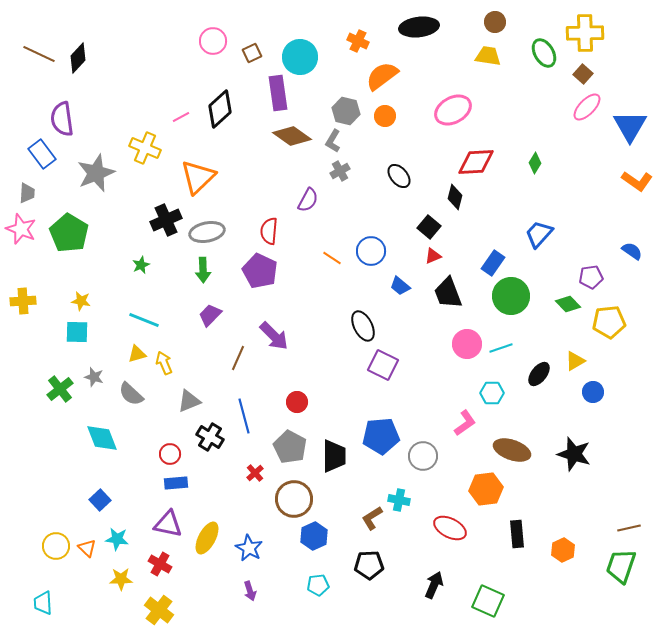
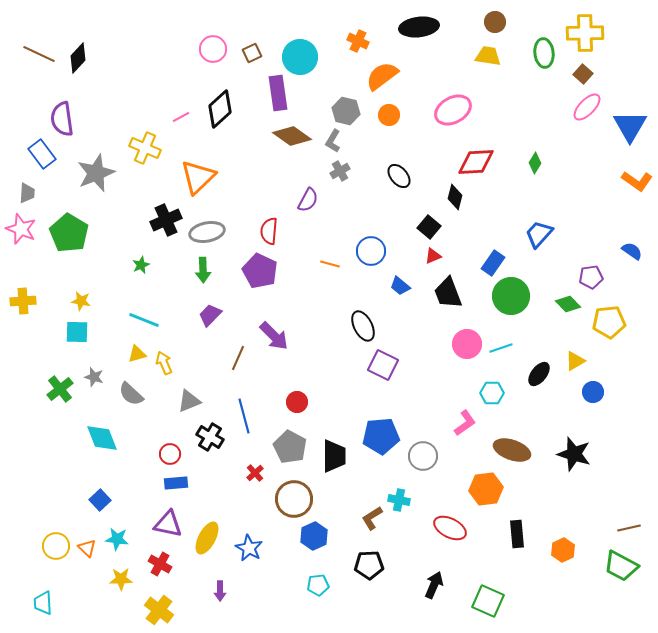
pink circle at (213, 41): moved 8 px down
green ellipse at (544, 53): rotated 24 degrees clockwise
orange circle at (385, 116): moved 4 px right, 1 px up
orange line at (332, 258): moved 2 px left, 6 px down; rotated 18 degrees counterclockwise
green trapezoid at (621, 566): rotated 81 degrees counterclockwise
purple arrow at (250, 591): moved 30 px left; rotated 18 degrees clockwise
